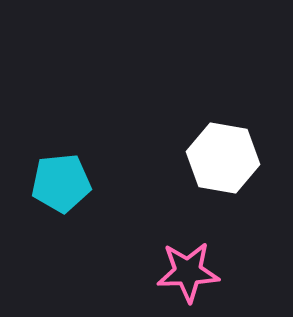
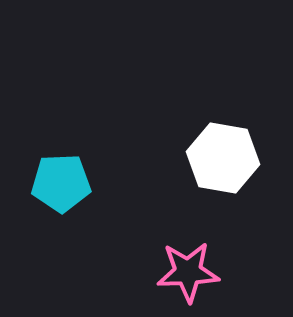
cyan pentagon: rotated 4 degrees clockwise
